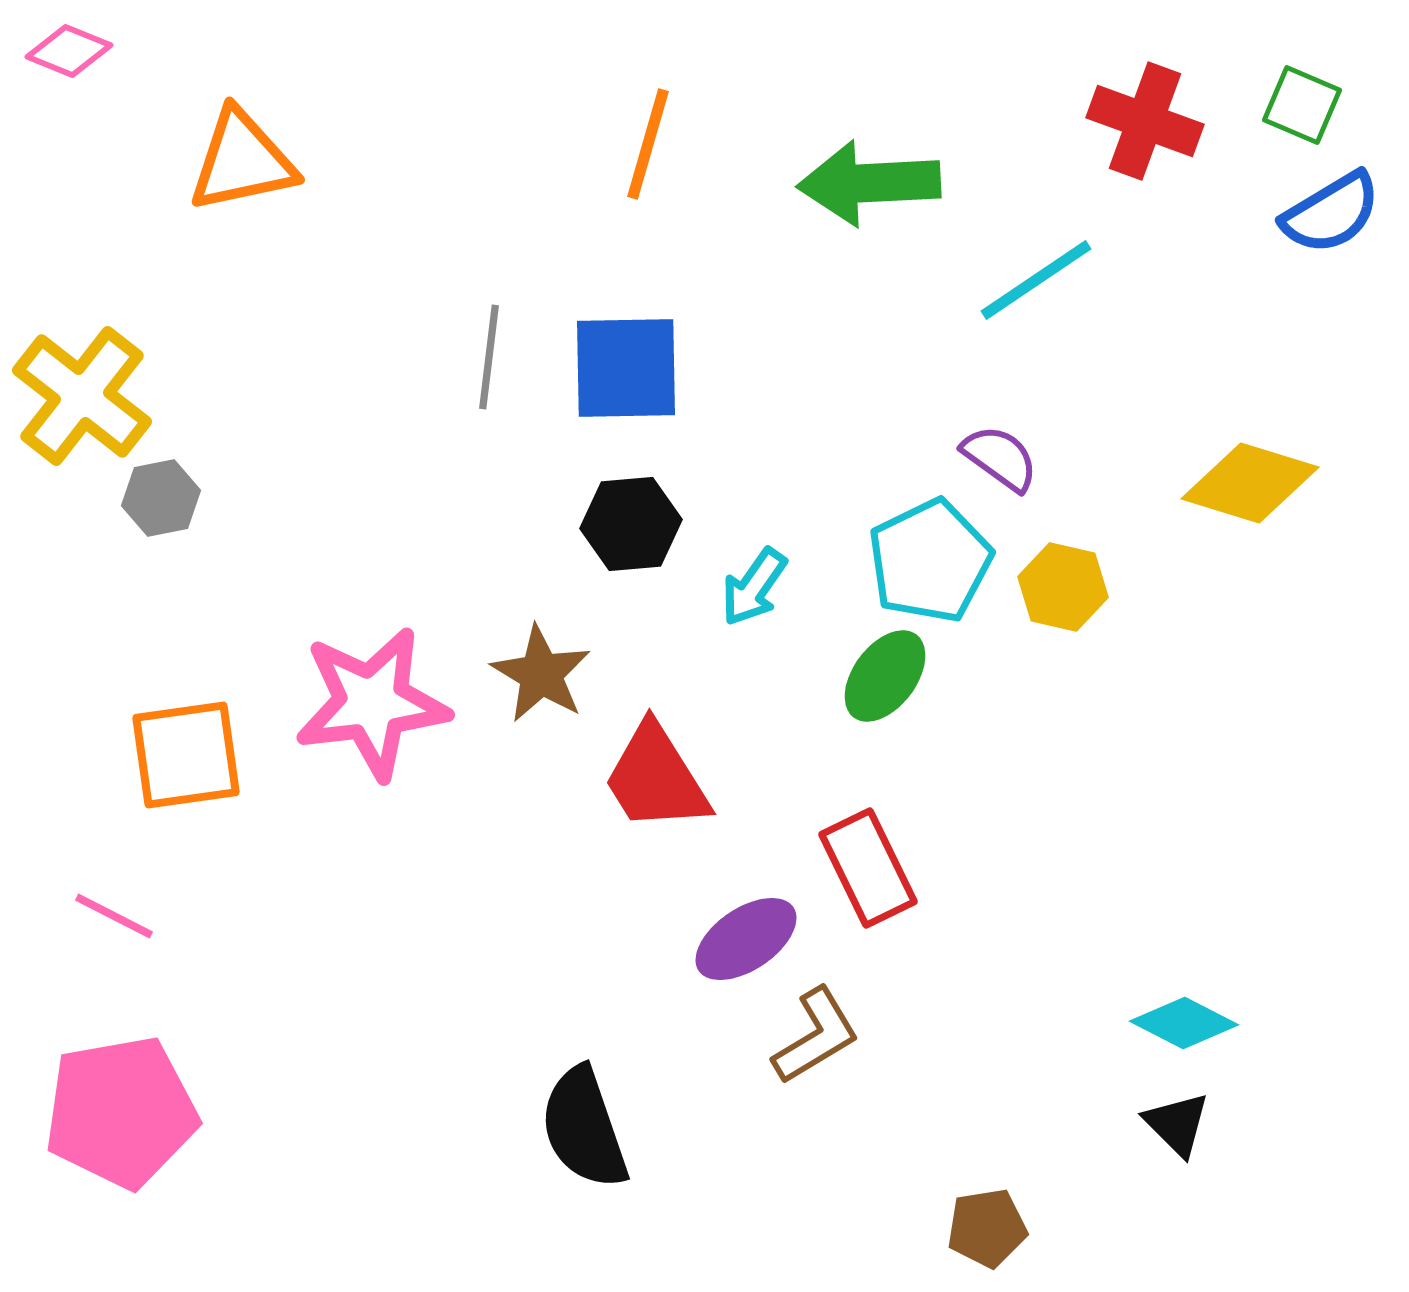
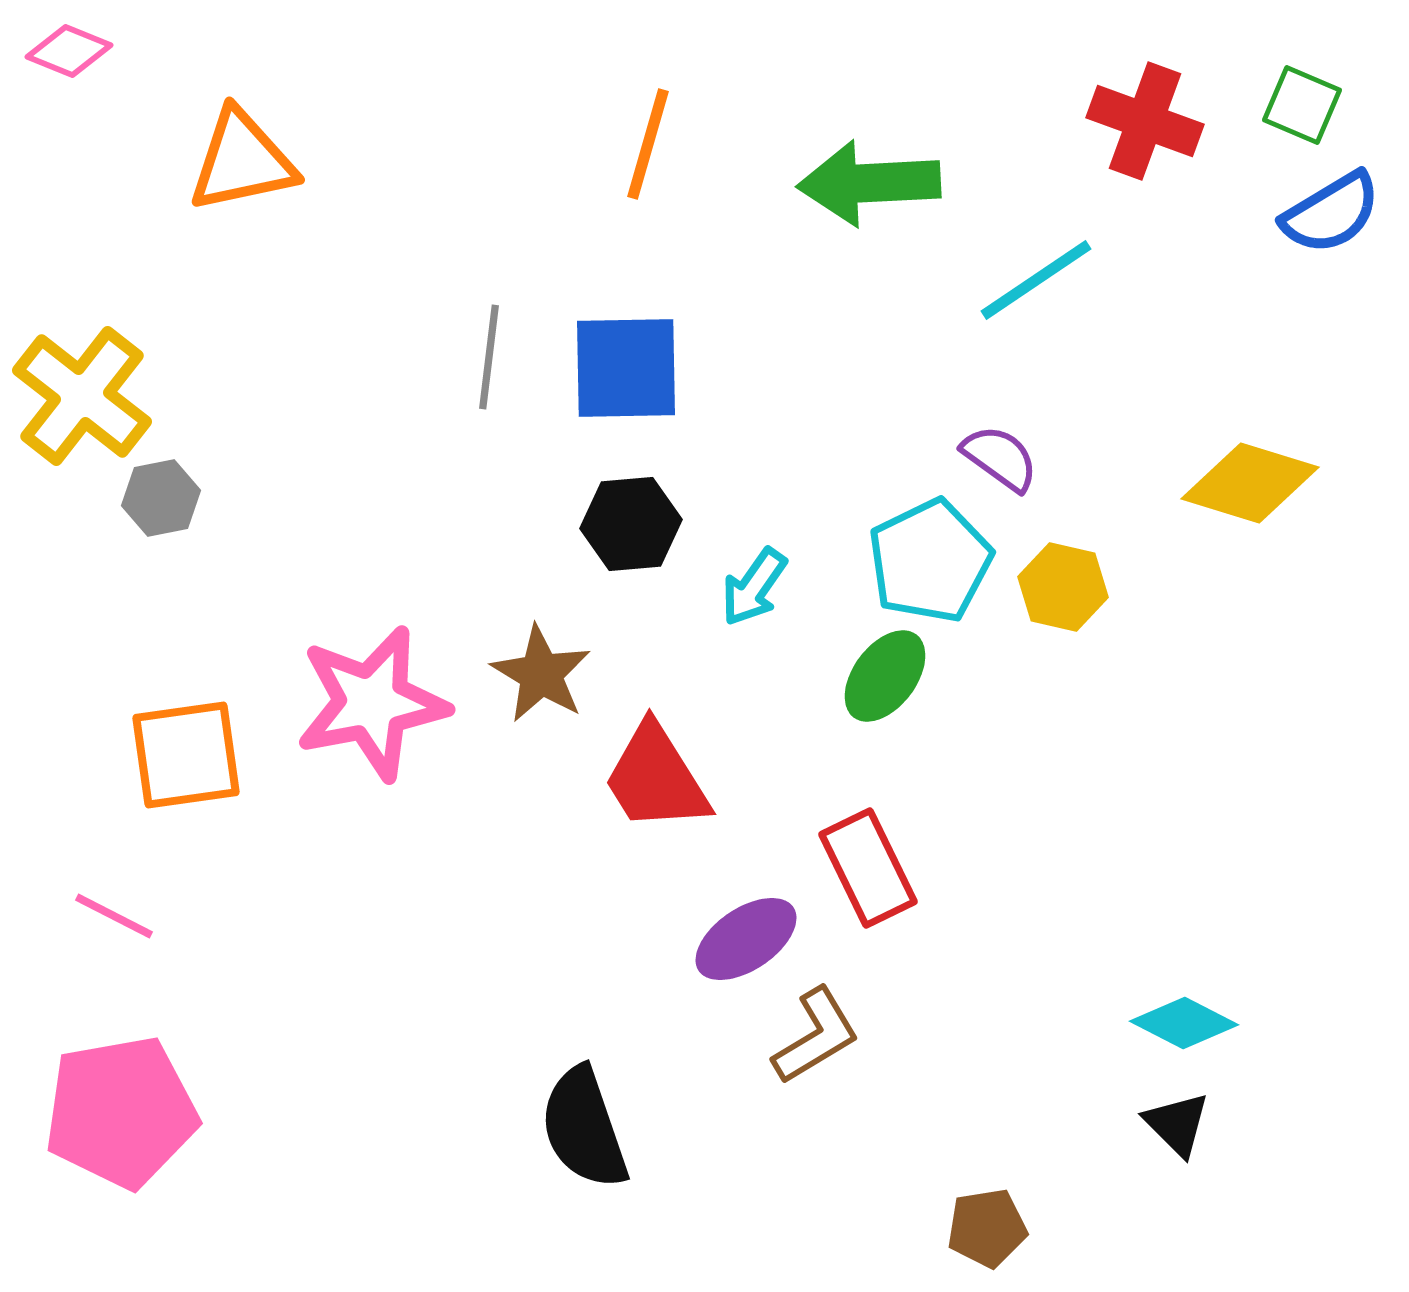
pink star: rotated 4 degrees counterclockwise
